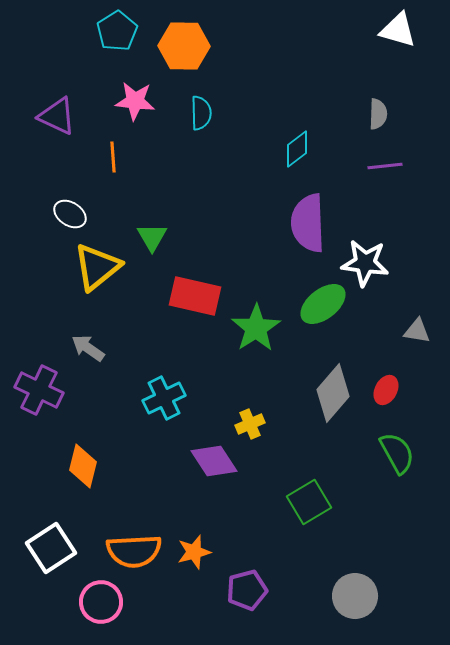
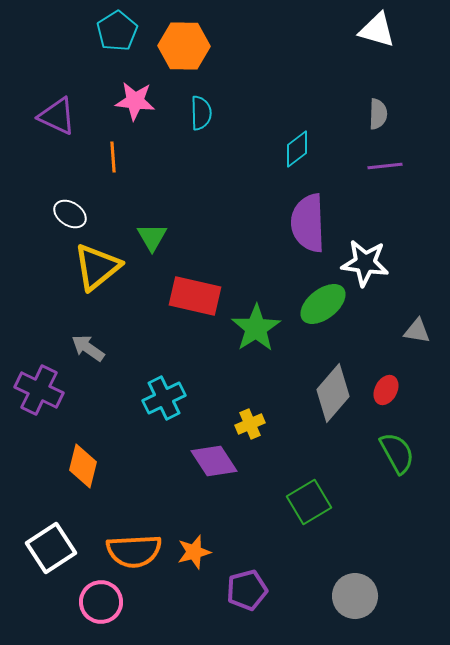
white triangle: moved 21 px left
